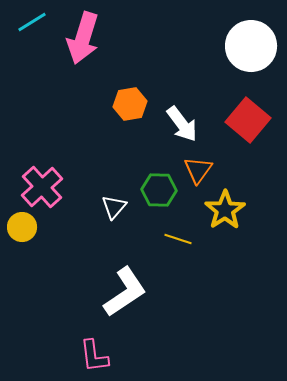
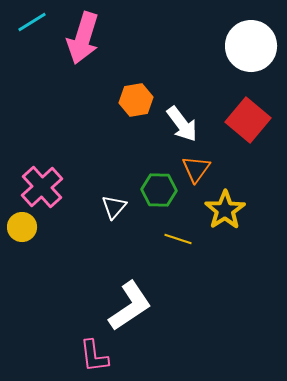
orange hexagon: moved 6 px right, 4 px up
orange triangle: moved 2 px left, 1 px up
white L-shape: moved 5 px right, 14 px down
